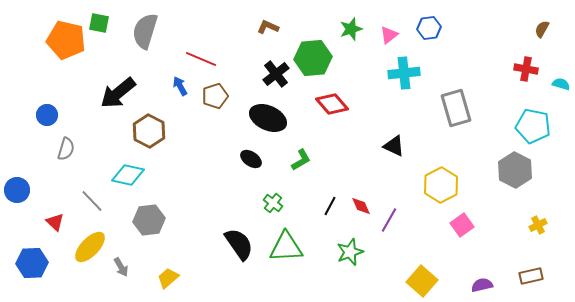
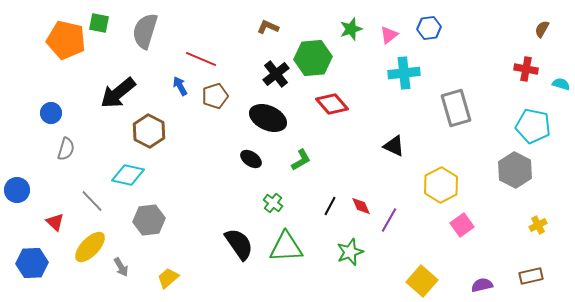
blue circle at (47, 115): moved 4 px right, 2 px up
